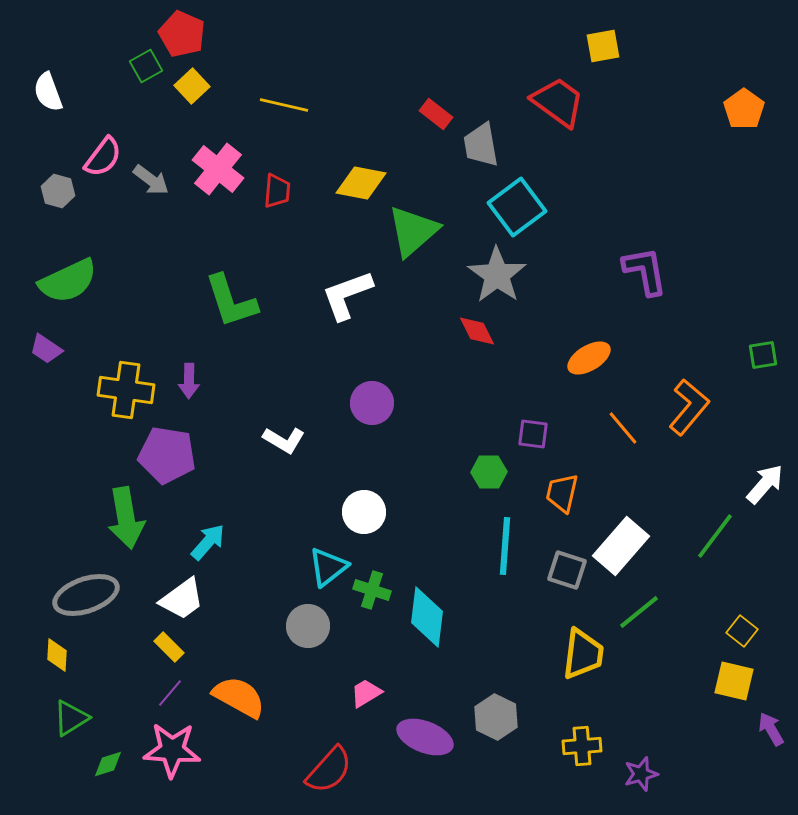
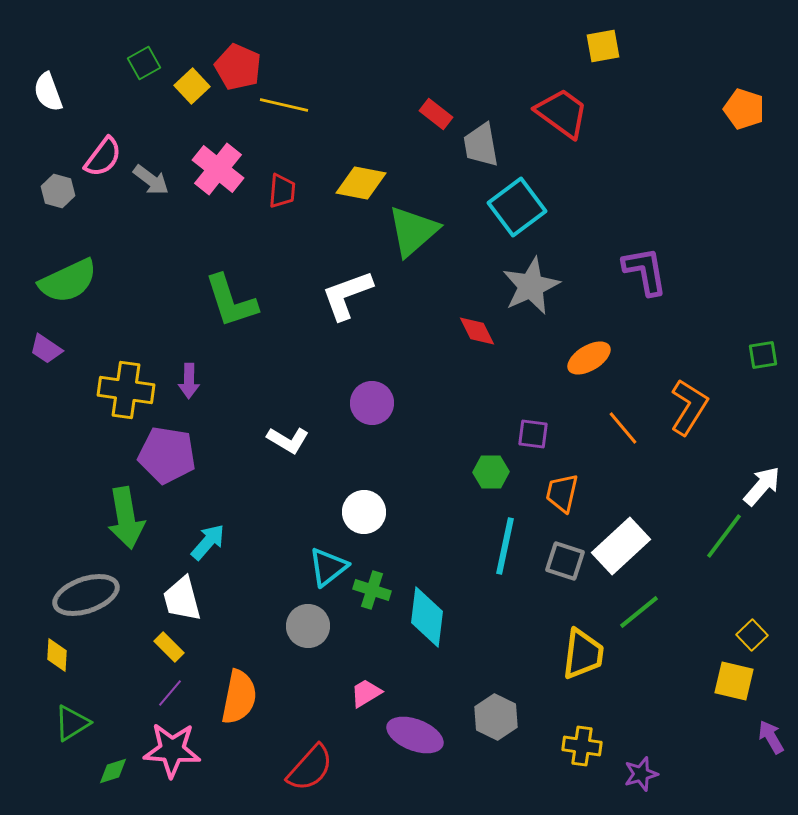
red pentagon at (182, 34): moved 56 px right, 33 px down
green square at (146, 66): moved 2 px left, 3 px up
red trapezoid at (558, 102): moved 4 px right, 11 px down
orange pentagon at (744, 109): rotated 18 degrees counterclockwise
red trapezoid at (277, 191): moved 5 px right
gray star at (497, 275): moved 34 px right, 11 px down; rotated 12 degrees clockwise
orange L-shape at (689, 407): rotated 8 degrees counterclockwise
white L-shape at (284, 440): moved 4 px right
green hexagon at (489, 472): moved 2 px right
white arrow at (765, 484): moved 3 px left, 2 px down
green line at (715, 536): moved 9 px right
cyan line at (505, 546): rotated 8 degrees clockwise
white rectangle at (621, 546): rotated 6 degrees clockwise
gray square at (567, 570): moved 2 px left, 9 px up
white trapezoid at (182, 599): rotated 111 degrees clockwise
yellow square at (742, 631): moved 10 px right, 4 px down; rotated 8 degrees clockwise
orange semicircle at (239, 697): rotated 72 degrees clockwise
green triangle at (71, 718): moved 1 px right, 5 px down
purple arrow at (771, 729): moved 8 px down
purple ellipse at (425, 737): moved 10 px left, 2 px up
yellow cross at (582, 746): rotated 12 degrees clockwise
green diamond at (108, 764): moved 5 px right, 7 px down
red semicircle at (329, 770): moved 19 px left, 2 px up
